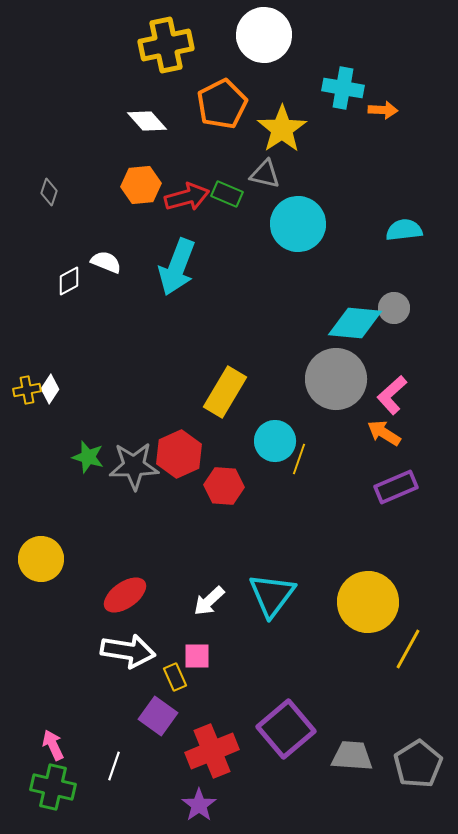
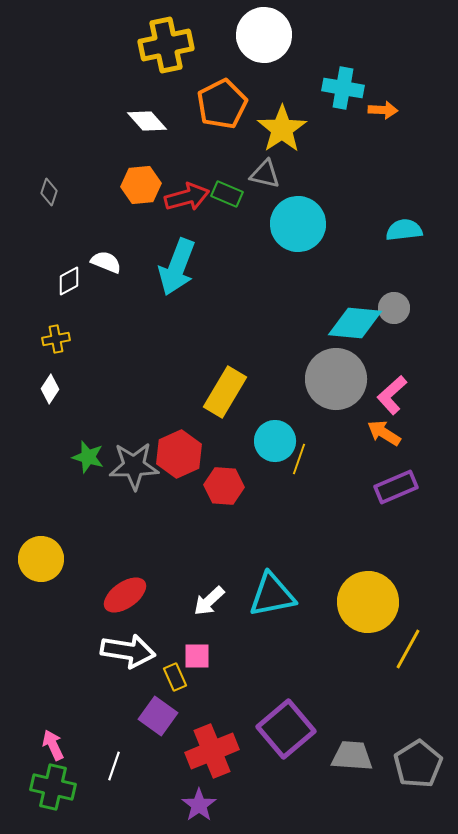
yellow cross at (27, 390): moved 29 px right, 51 px up
cyan triangle at (272, 595): rotated 42 degrees clockwise
